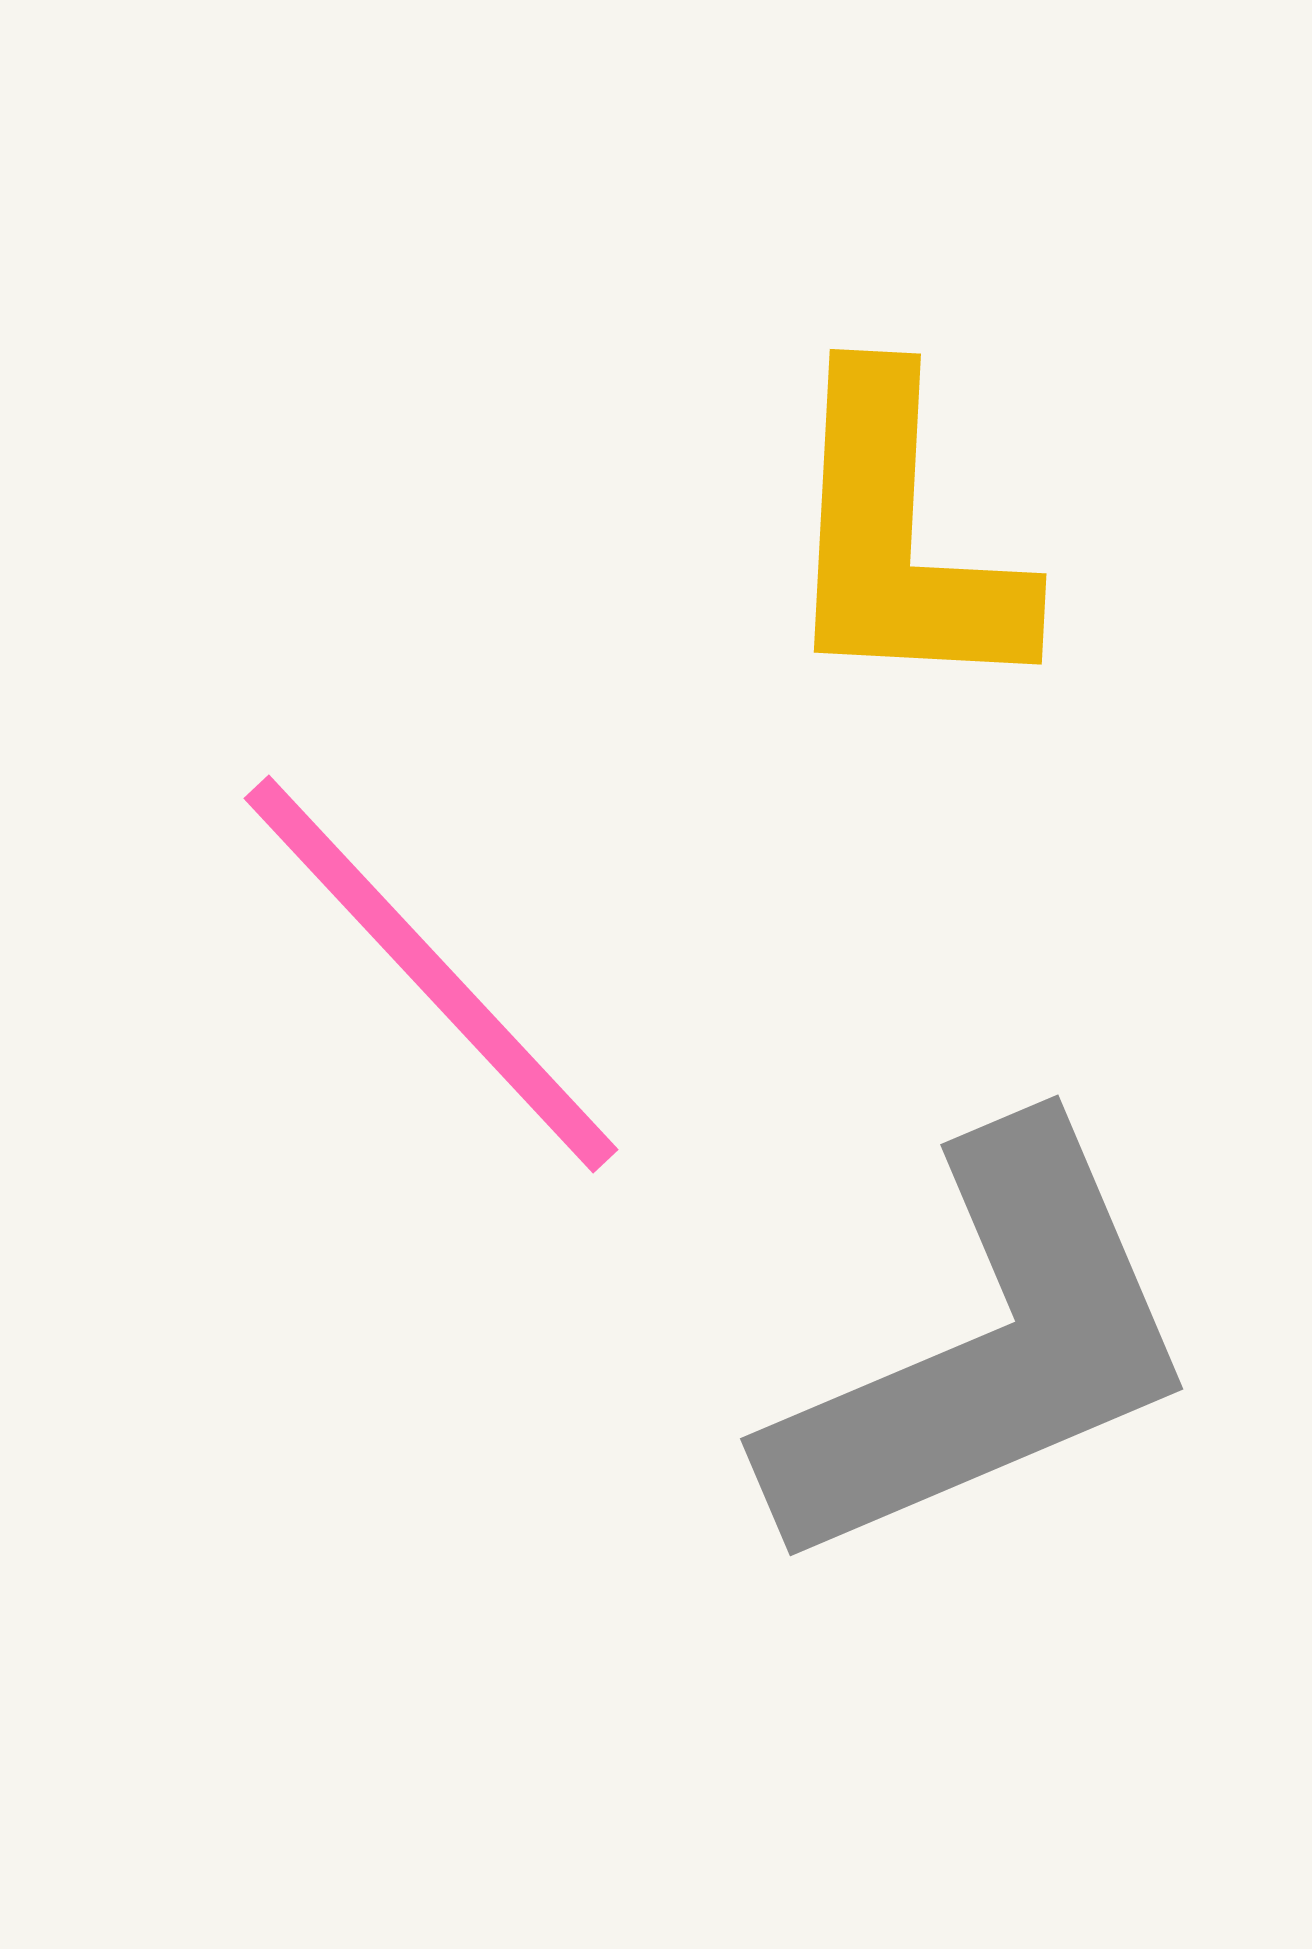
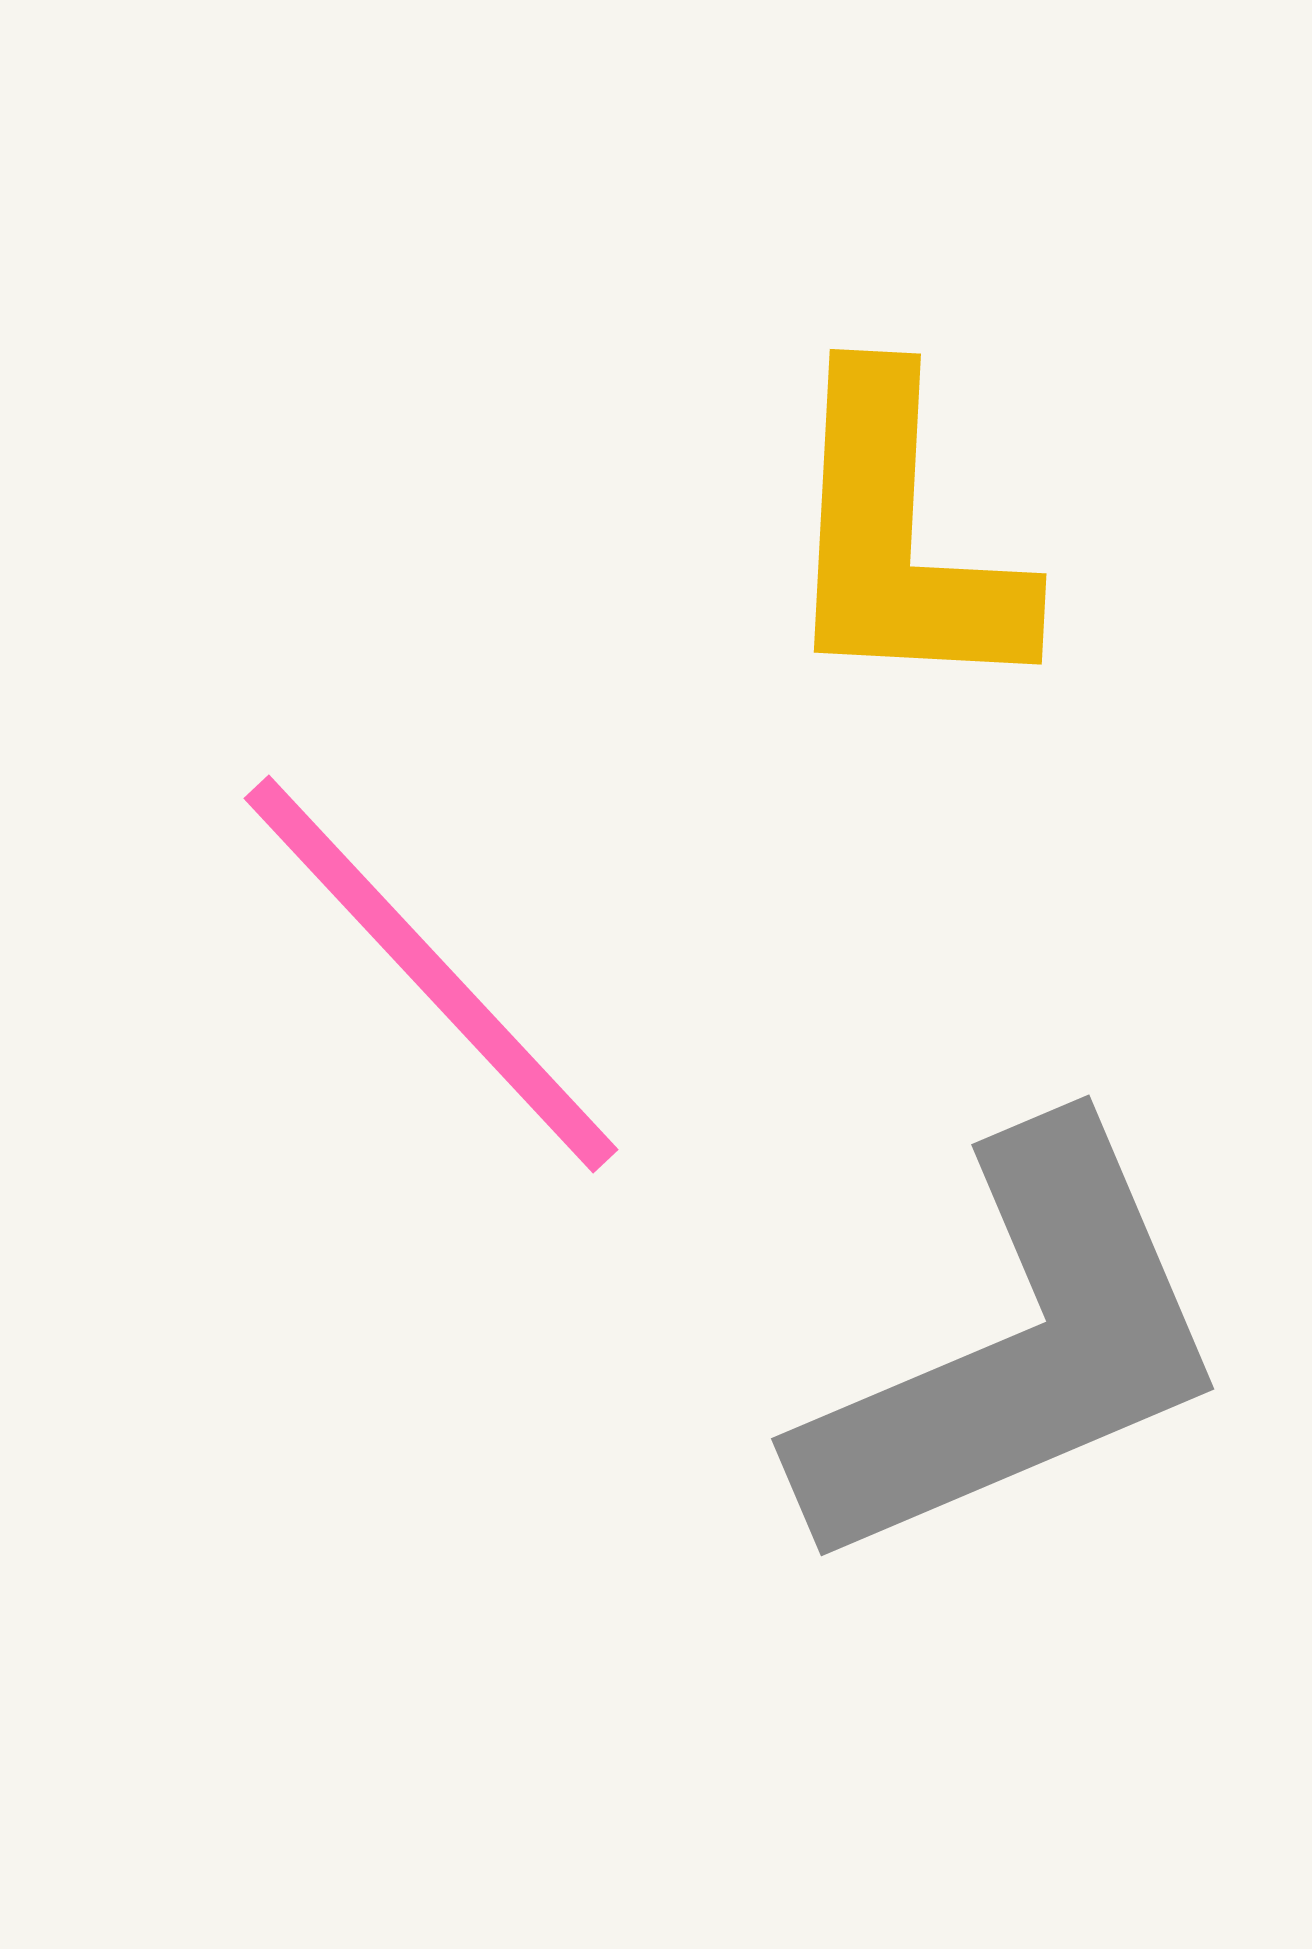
gray L-shape: moved 31 px right
